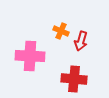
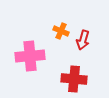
red arrow: moved 2 px right, 1 px up
pink cross: rotated 8 degrees counterclockwise
